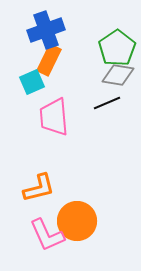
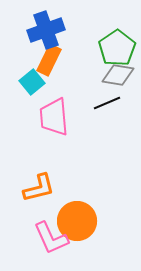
cyan square: rotated 15 degrees counterclockwise
pink L-shape: moved 4 px right, 3 px down
